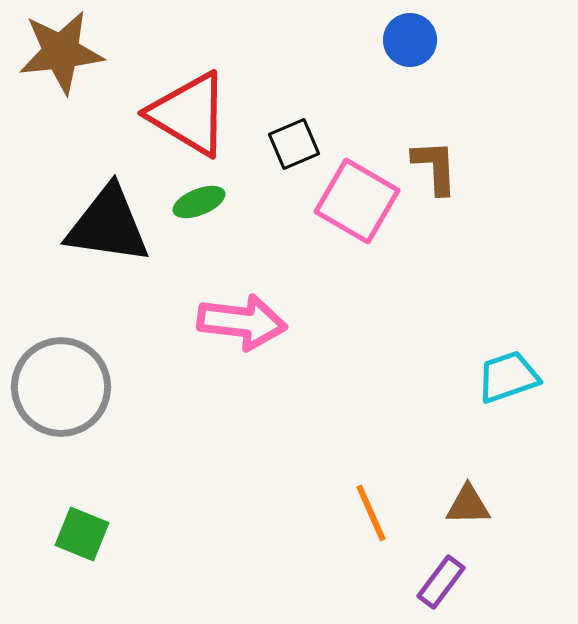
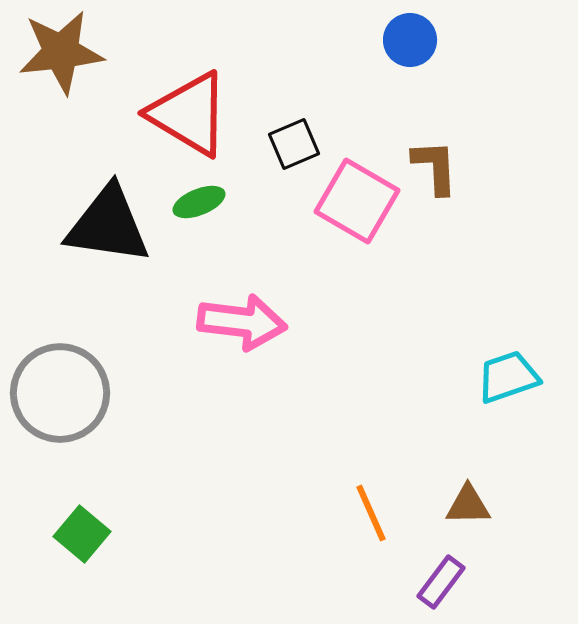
gray circle: moved 1 px left, 6 px down
green square: rotated 18 degrees clockwise
